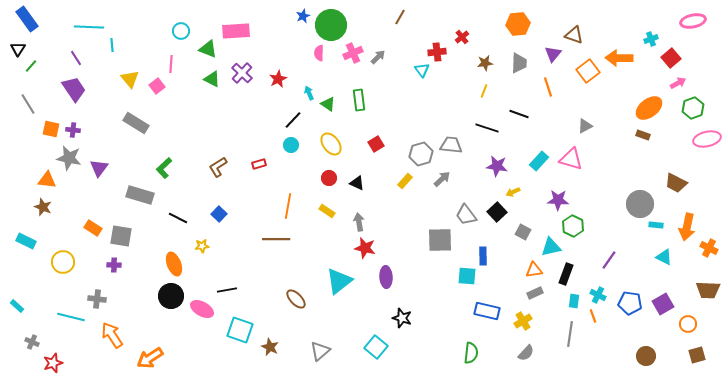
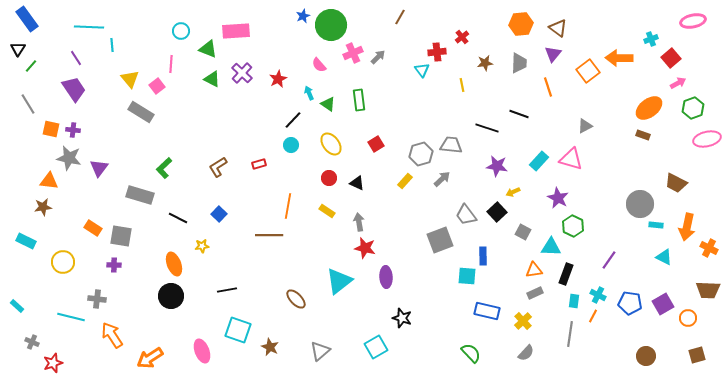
orange hexagon at (518, 24): moved 3 px right
brown triangle at (574, 35): moved 16 px left, 7 px up; rotated 18 degrees clockwise
pink semicircle at (319, 53): moved 12 px down; rotated 42 degrees counterclockwise
yellow line at (484, 91): moved 22 px left, 6 px up; rotated 32 degrees counterclockwise
gray rectangle at (136, 123): moved 5 px right, 11 px up
orange triangle at (47, 180): moved 2 px right, 1 px down
purple star at (558, 200): moved 2 px up; rotated 25 degrees clockwise
brown star at (43, 207): rotated 30 degrees counterclockwise
brown line at (276, 239): moved 7 px left, 4 px up
gray square at (440, 240): rotated 20 degrees counterclockwise
cyan triangle at (551, 247): rotated 15 degrees clockwise
pink ellipse at (202, 309): moved 42 px down; rotated 40 degrees clockwise
orange line at (593, 316): rotated 48 degrees clockwise
yellow cross at (523, 321): rotated 12 degrees counterclockwise
orange circle at (688, 324): moved 6 px up
cyan square at (240, 330): moved 2 px left
cyan square at (376, 347): rotated 20 degrees clockwise
green semicircle at (471, 353): rotated 50 degrees counterclockwise
